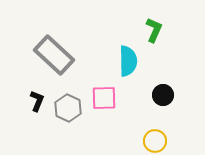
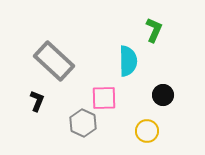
gray rectangle: moved 6 px down
gray hexagon: moved 15 px right, 15 px down
yellow circle: moved 8 px left, 10 px up
